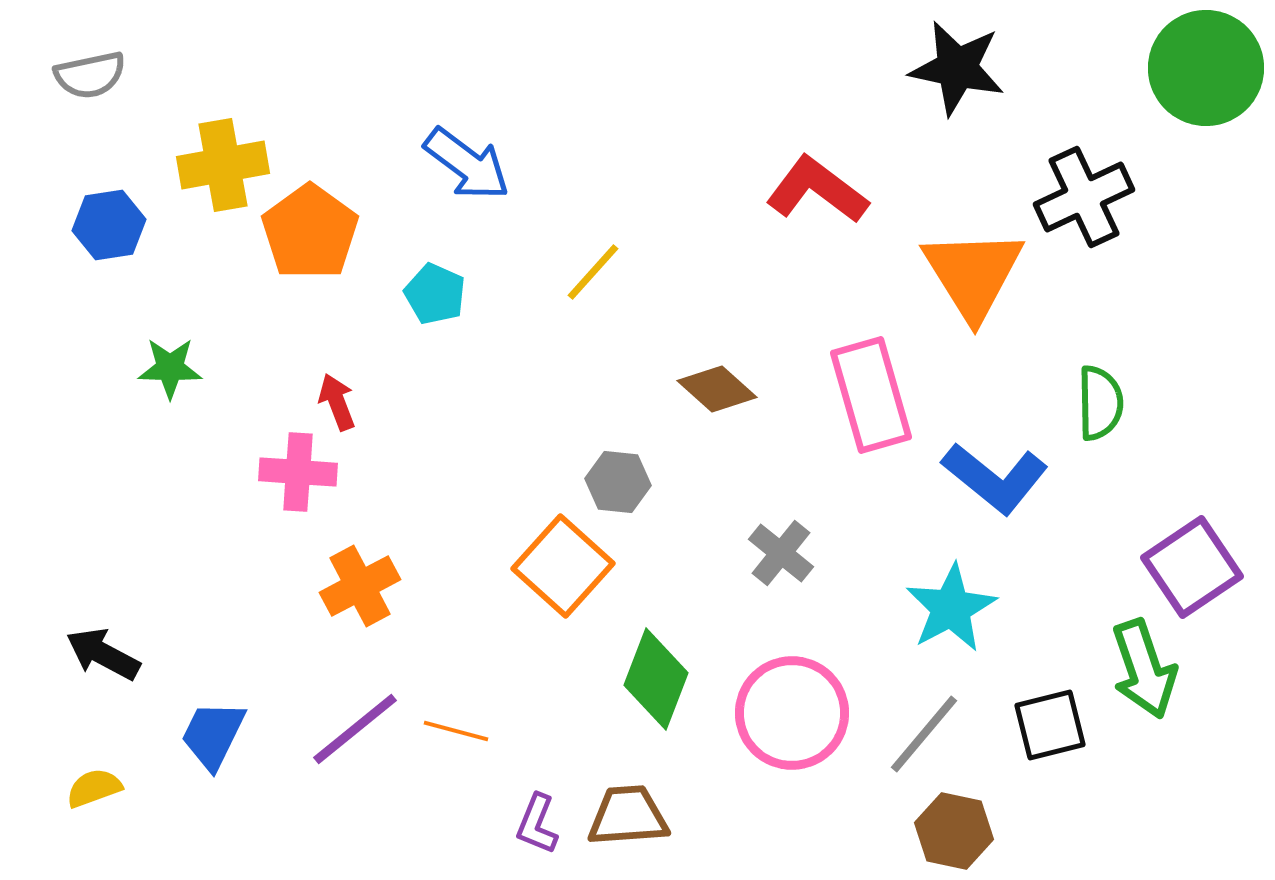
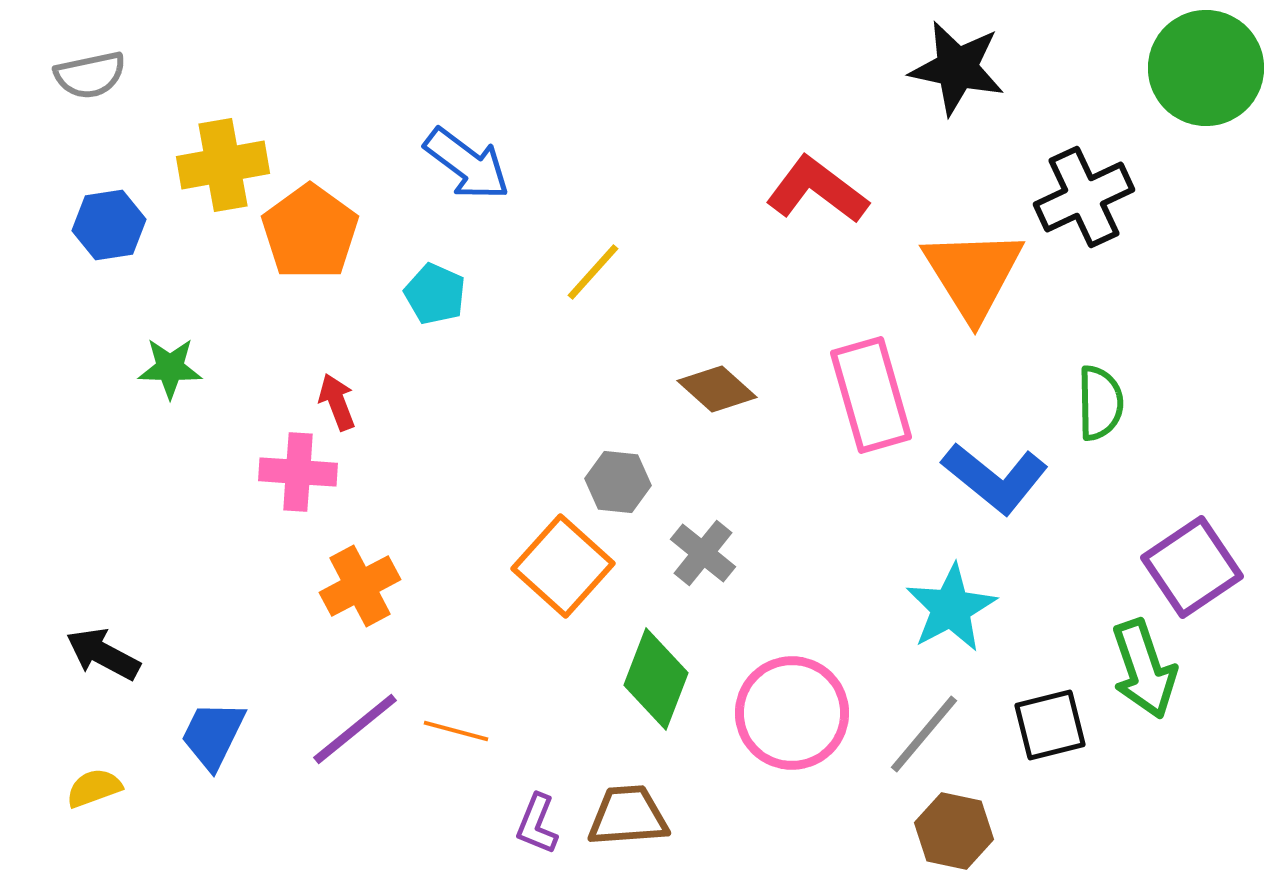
gray cross: moved 78 px left
